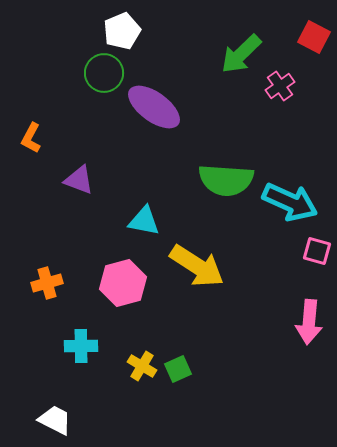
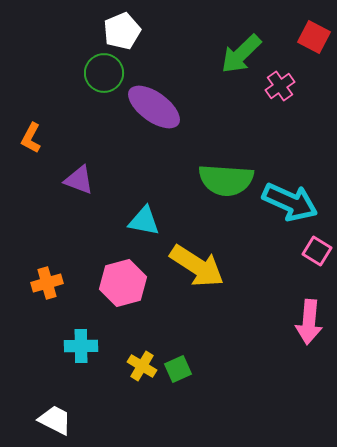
pink square: rotated 16 degrees clockwise
